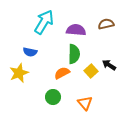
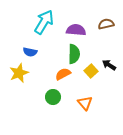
orange semicircle: moved 1 px right, 1 px down
